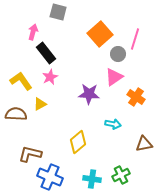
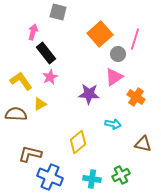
brown triangle: moved 1 px left; rotated 24 degrees clockwise
